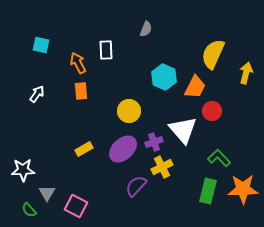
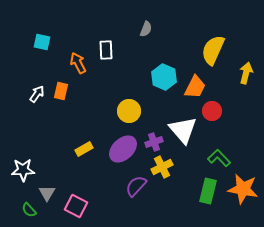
cyan square: moved 1 px right, 3 px up
yellow semicircle: moved 4 px up
orange rectangle: moved 20 px left; rotated 18 degrees clockwise
orange star: rotated 12 degrees clockwise
